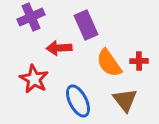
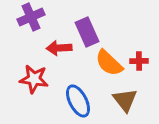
purple rectangle: moved 1 px right, 7 px down
orange semicircle: rotated 12 degrees counterclockwise
red star: rotated 20 degrees counterclockwise
